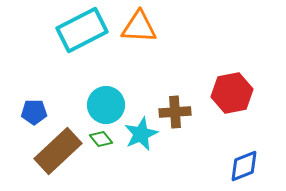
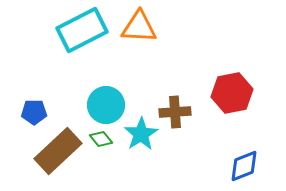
cyan star: rotated 8 degrees counterclockwise
